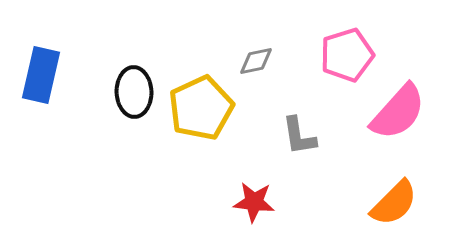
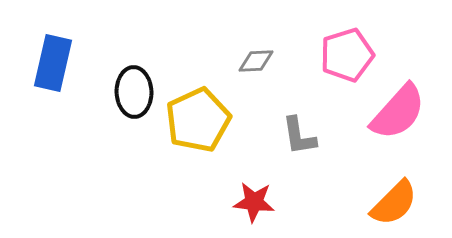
gray diamond: rotated 9 degrees clockwise
blue rectangle: moved 12 px right, 12 px up
yellow pentagon: moved 3 px left, 12 px down
